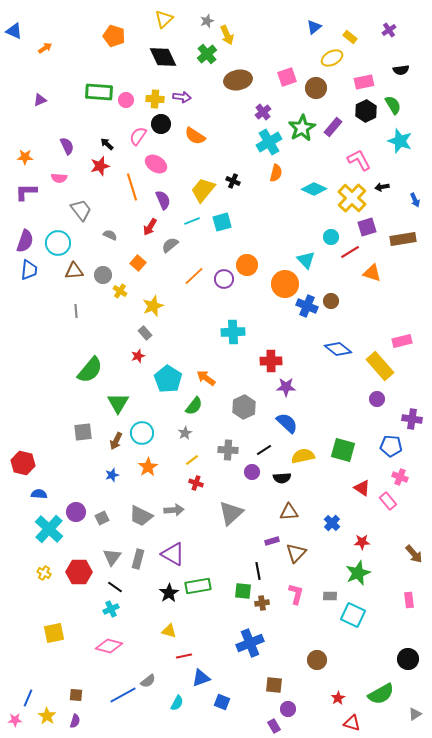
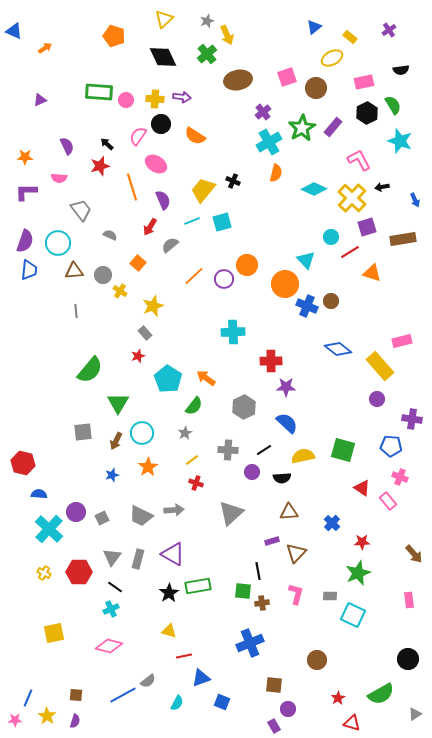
black hexagon at (366, 111): moved 1 px right, 2 px down
